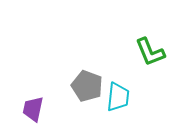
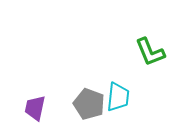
gray pentagon: moved 2 px right, 18 px down
purple trapezoid: moved 2 px right, 1 px up
